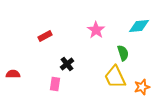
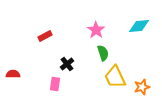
green semicircle: moved 20 px left
